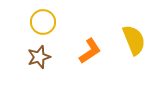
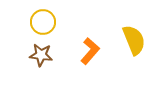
orange L-shape: rotated 16 degrees counterclockwise
brown star: moved 2 px right, 2 px up; rotated 25 degrees clockwise
